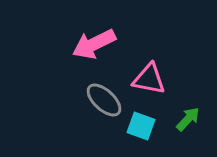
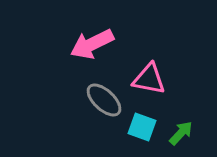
pink arrow: moved 2 px left
green arrow: moved 7 px left, 14 px down
cyan square: moved 1 px right, 1 px down
